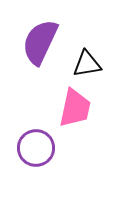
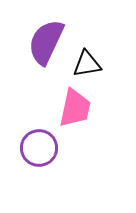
purple semicircle: moved 6 px right
purple circle: moved 3 px right
